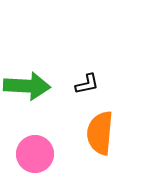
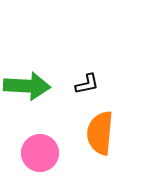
pink circle: moved 5 px right, 1 px up
